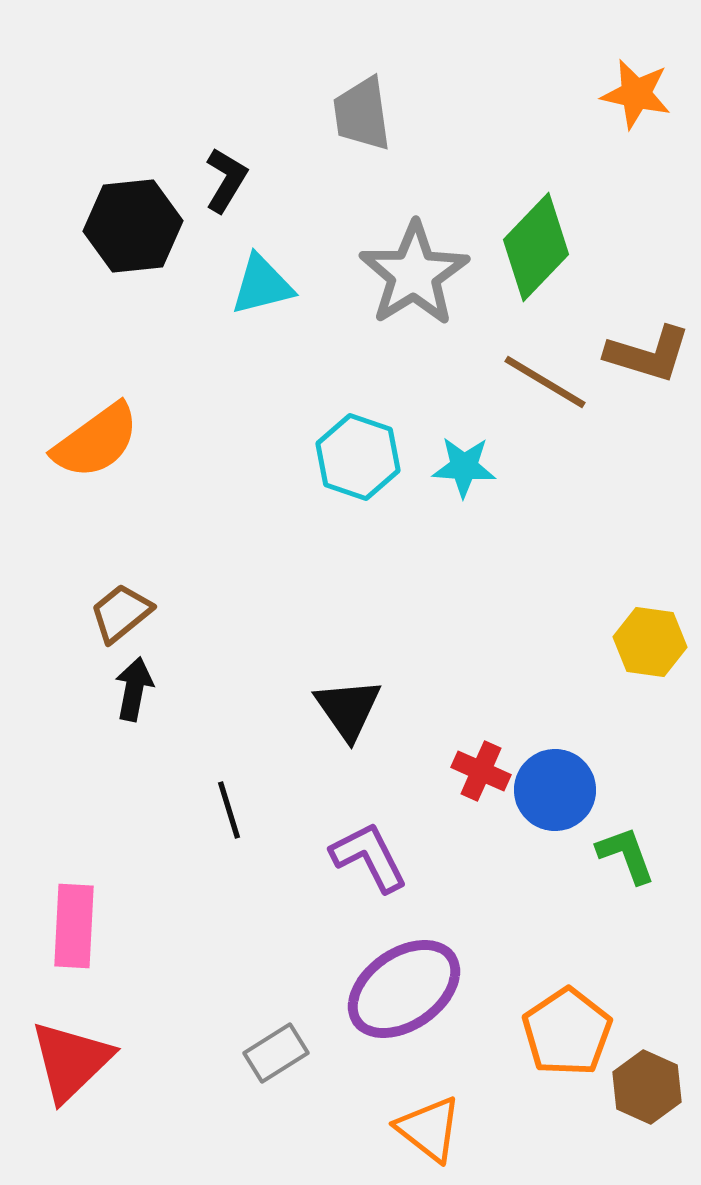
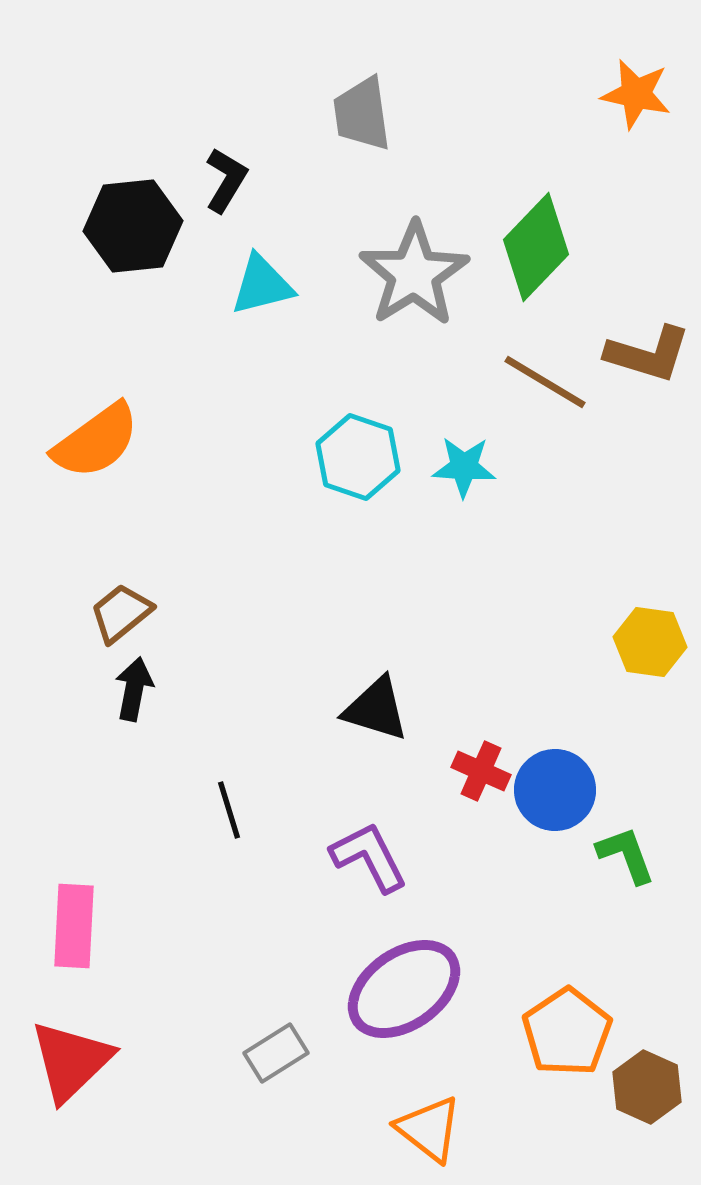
black triangle: moved 28 px right; rotated 38 degrees counterclockwise
